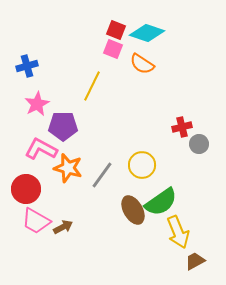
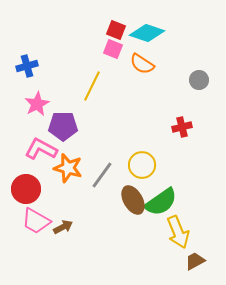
gray circle: moved 64 px up
brown ellipse: moved 10 px up
